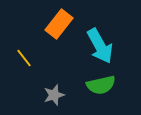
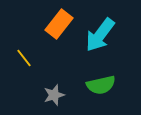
cyan arrow: moved 11 px up; rotated 66 degrees clockwise
